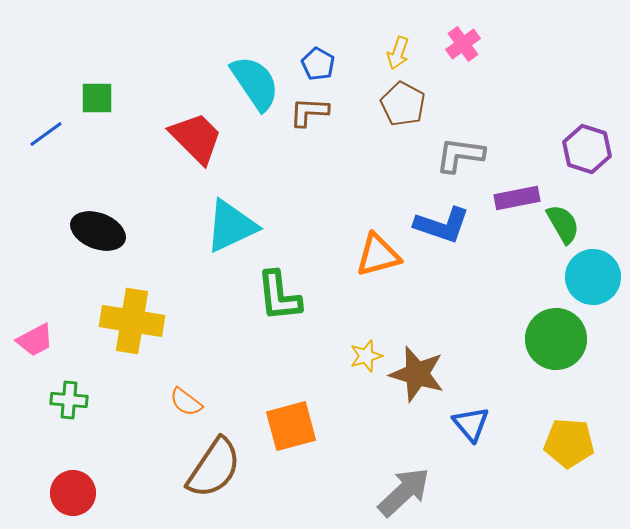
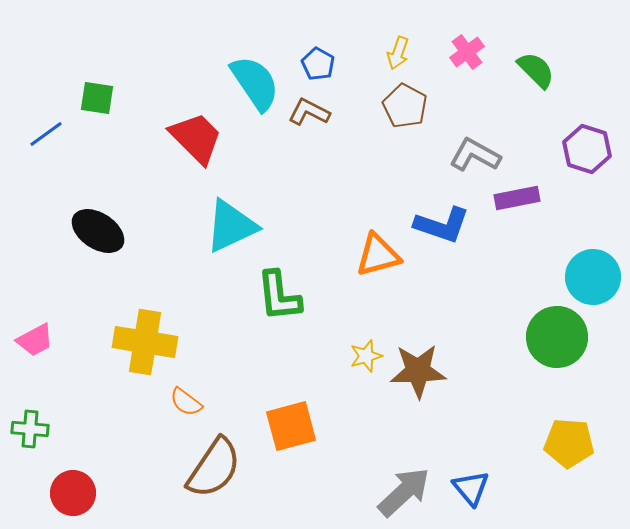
pink cross: moved 4 px right, 8 px down
green square: rotated 9 degrees clockwise
brown pentagon: moved 2 px right, 2 px down
brown L-shape: rotated 24 degrees clockwise
gray L-shape: moved 15 px right; rotated 21 degrees clockwise
green semicircle: moved 27 px left, 154 px up; rotated 15 degrees counterclockwise
black ellipse: rotated 12 degrees clockwise
yellow cross: moved 13 px right, 21 px down
green circle: moved 1 px right, 2 px up
brown star: moved 1 px right, 3 px up; rotated 18 degrees counterclockwise
green cross: moved 39 px left, 29 px down
blue triangle: moved 64 px down
